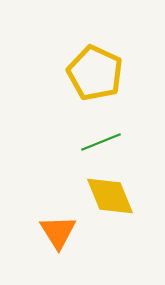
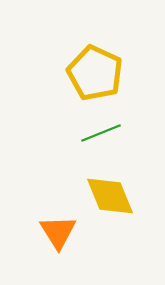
green line: moved 9 px up
